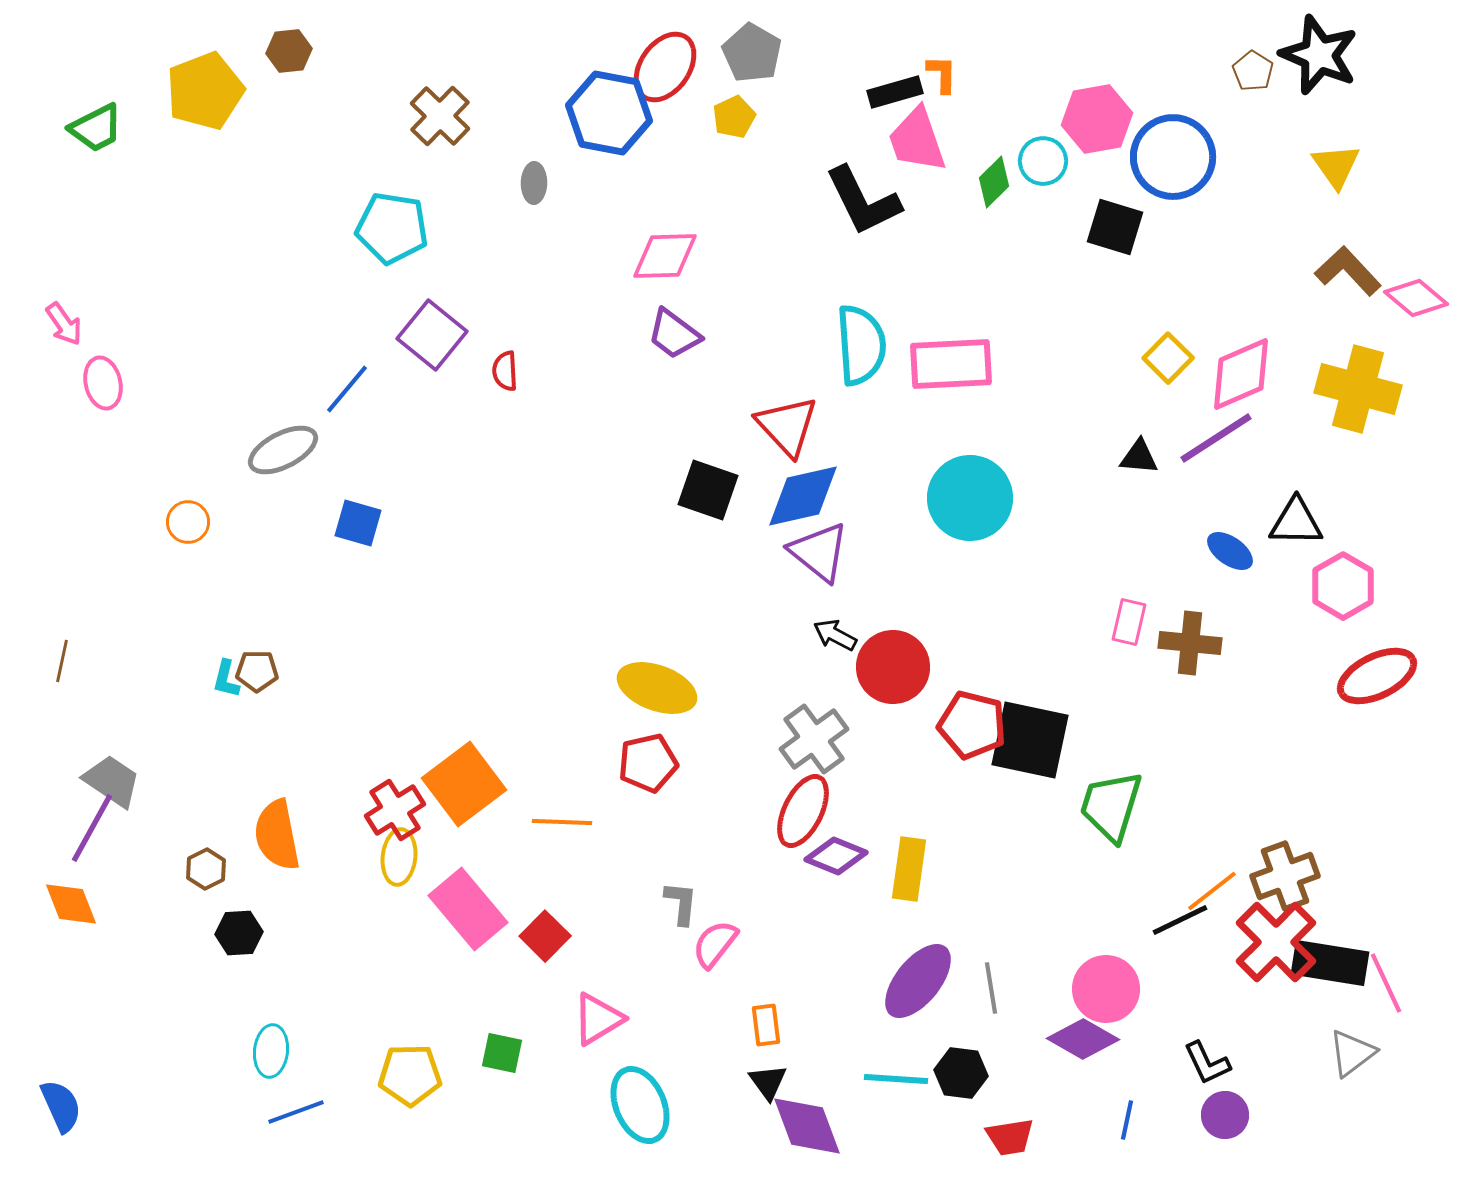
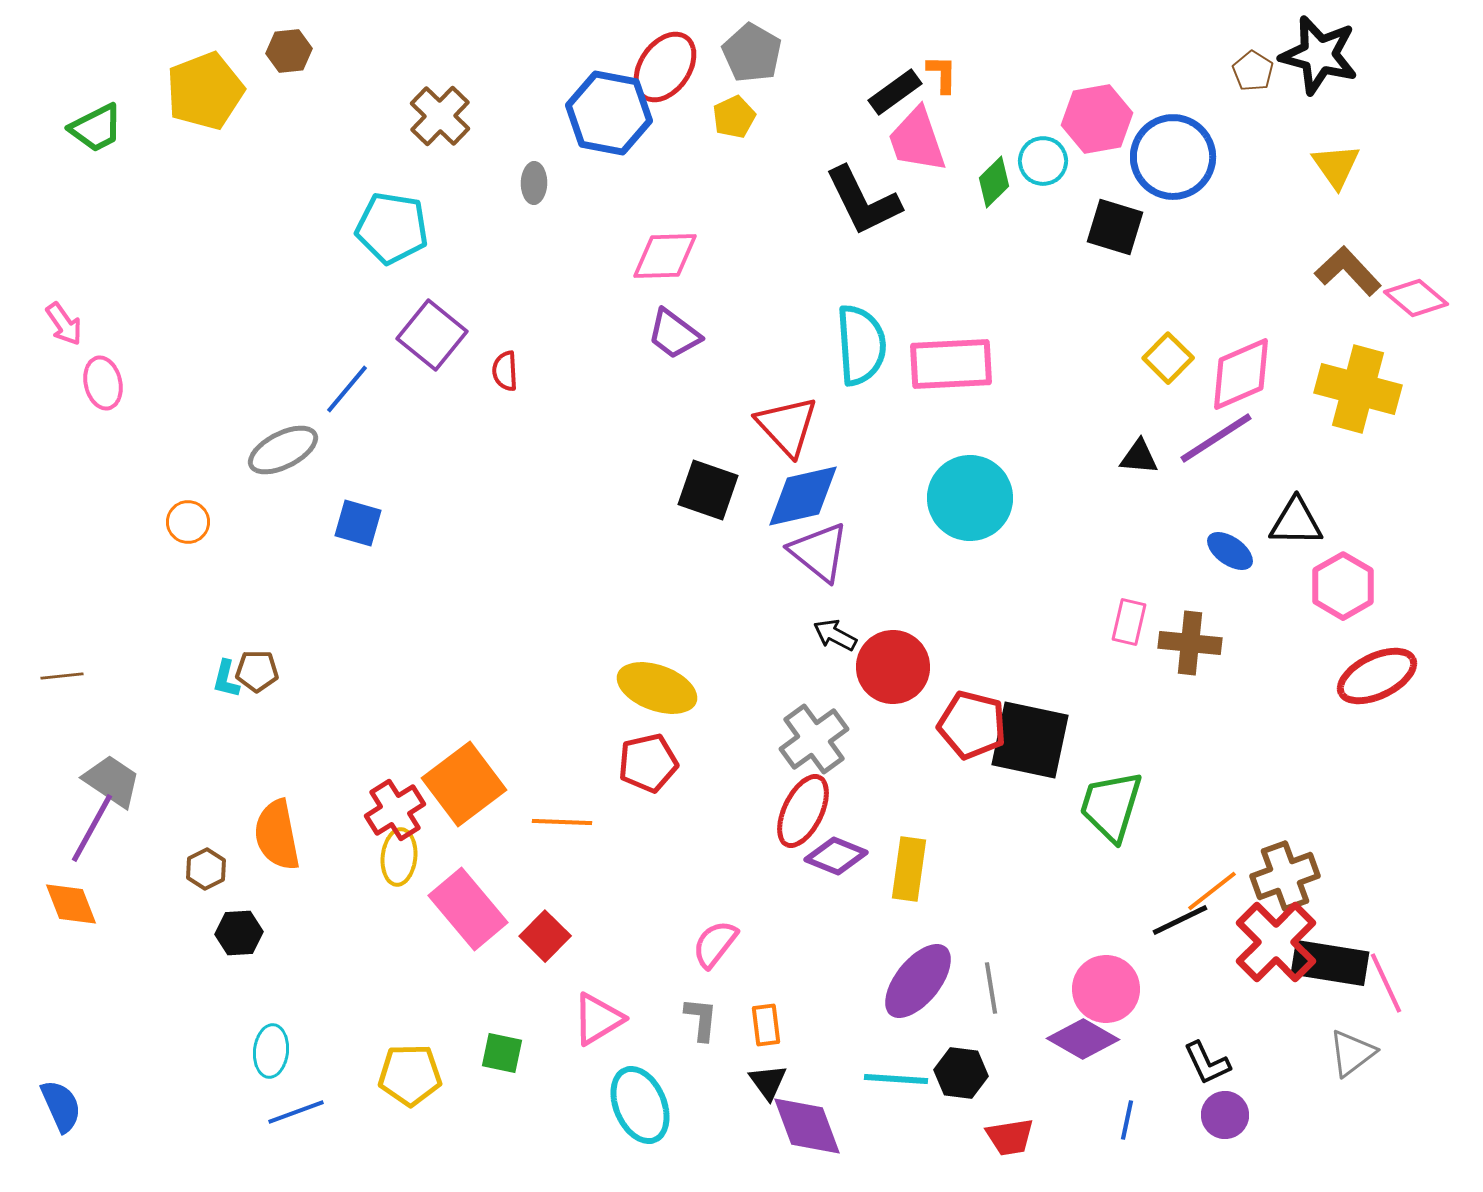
black star at (1319, 55): rotated 8 degrees counterclockwise
black rectangle at (895, 92): rotated 20 degrees counterclockwise
brown line at (62, 661): moved 15 px down; rotated 72 degrees clockwise
gray L-shape at (681, 903): moved 20 px right, 116 px down
